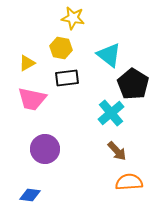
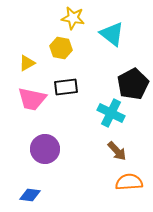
cyan triangle: moved 3 px right, 21 px up
black rectangle: moved 1 px left, 9 px down
black pentagon: rotated 12 degrees clockwise
cyan cross: rotated 24 degrees counterclockwise
